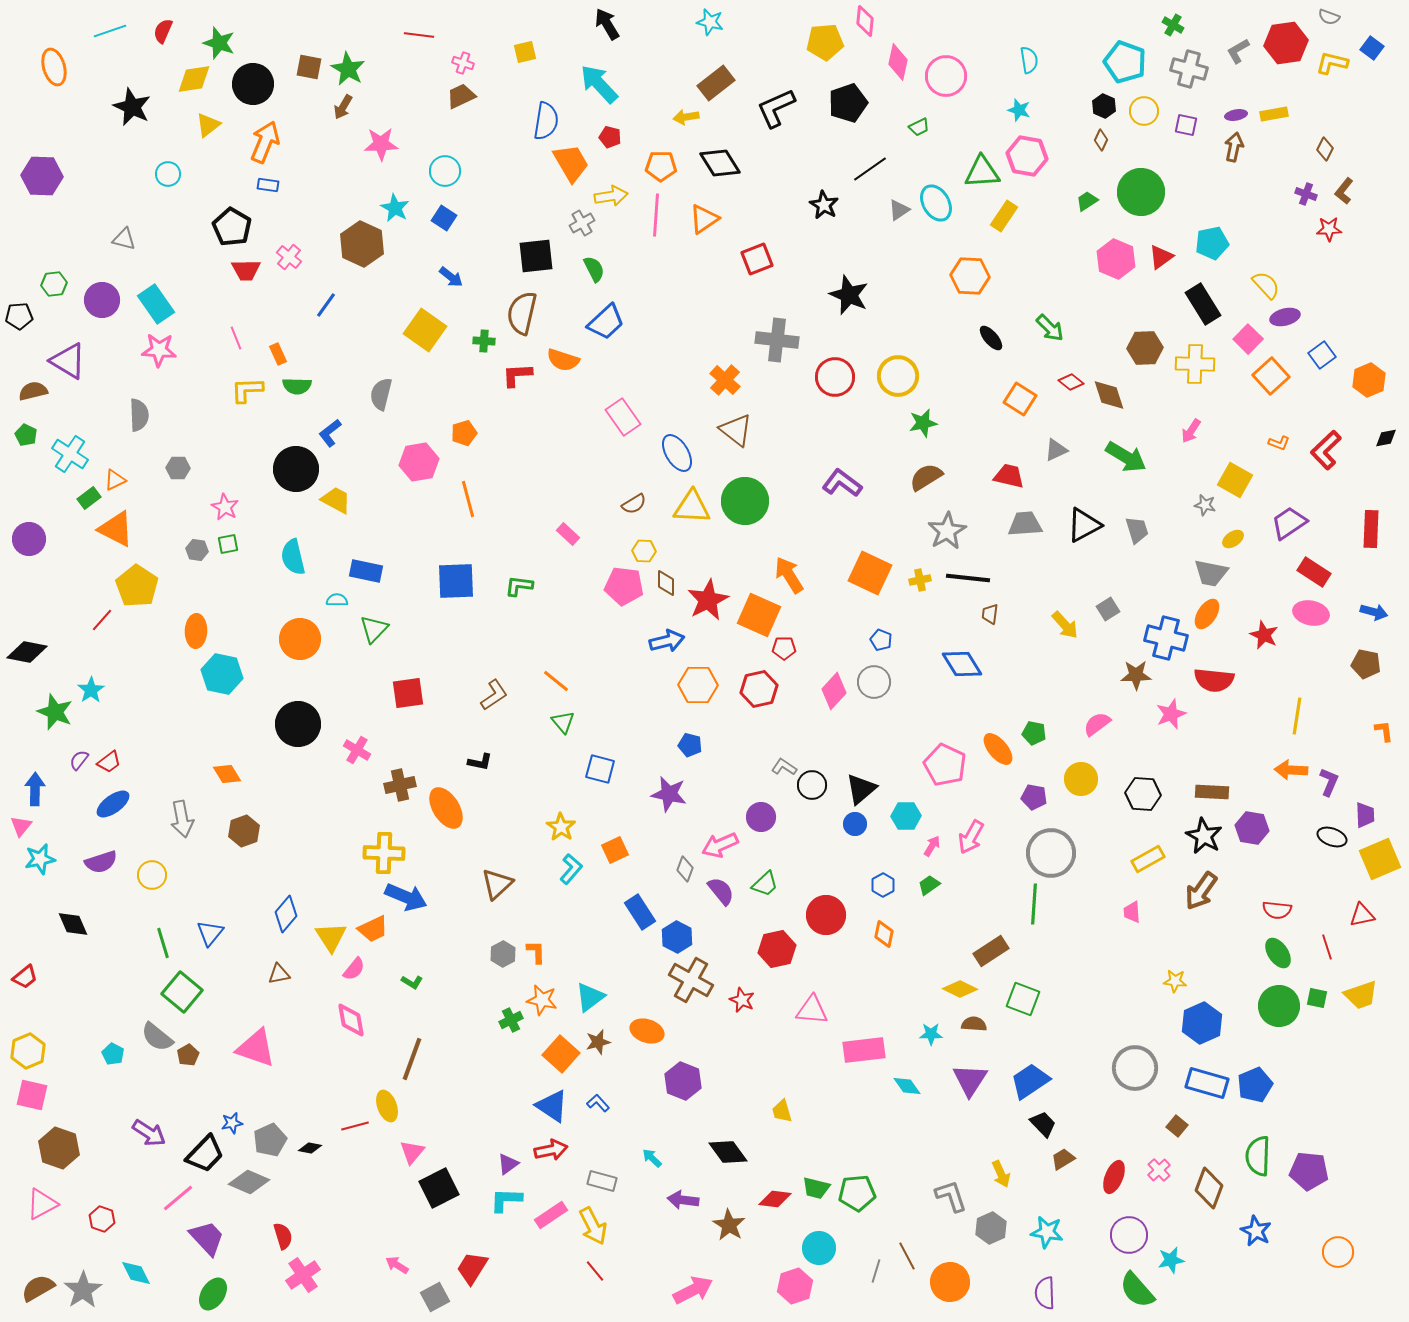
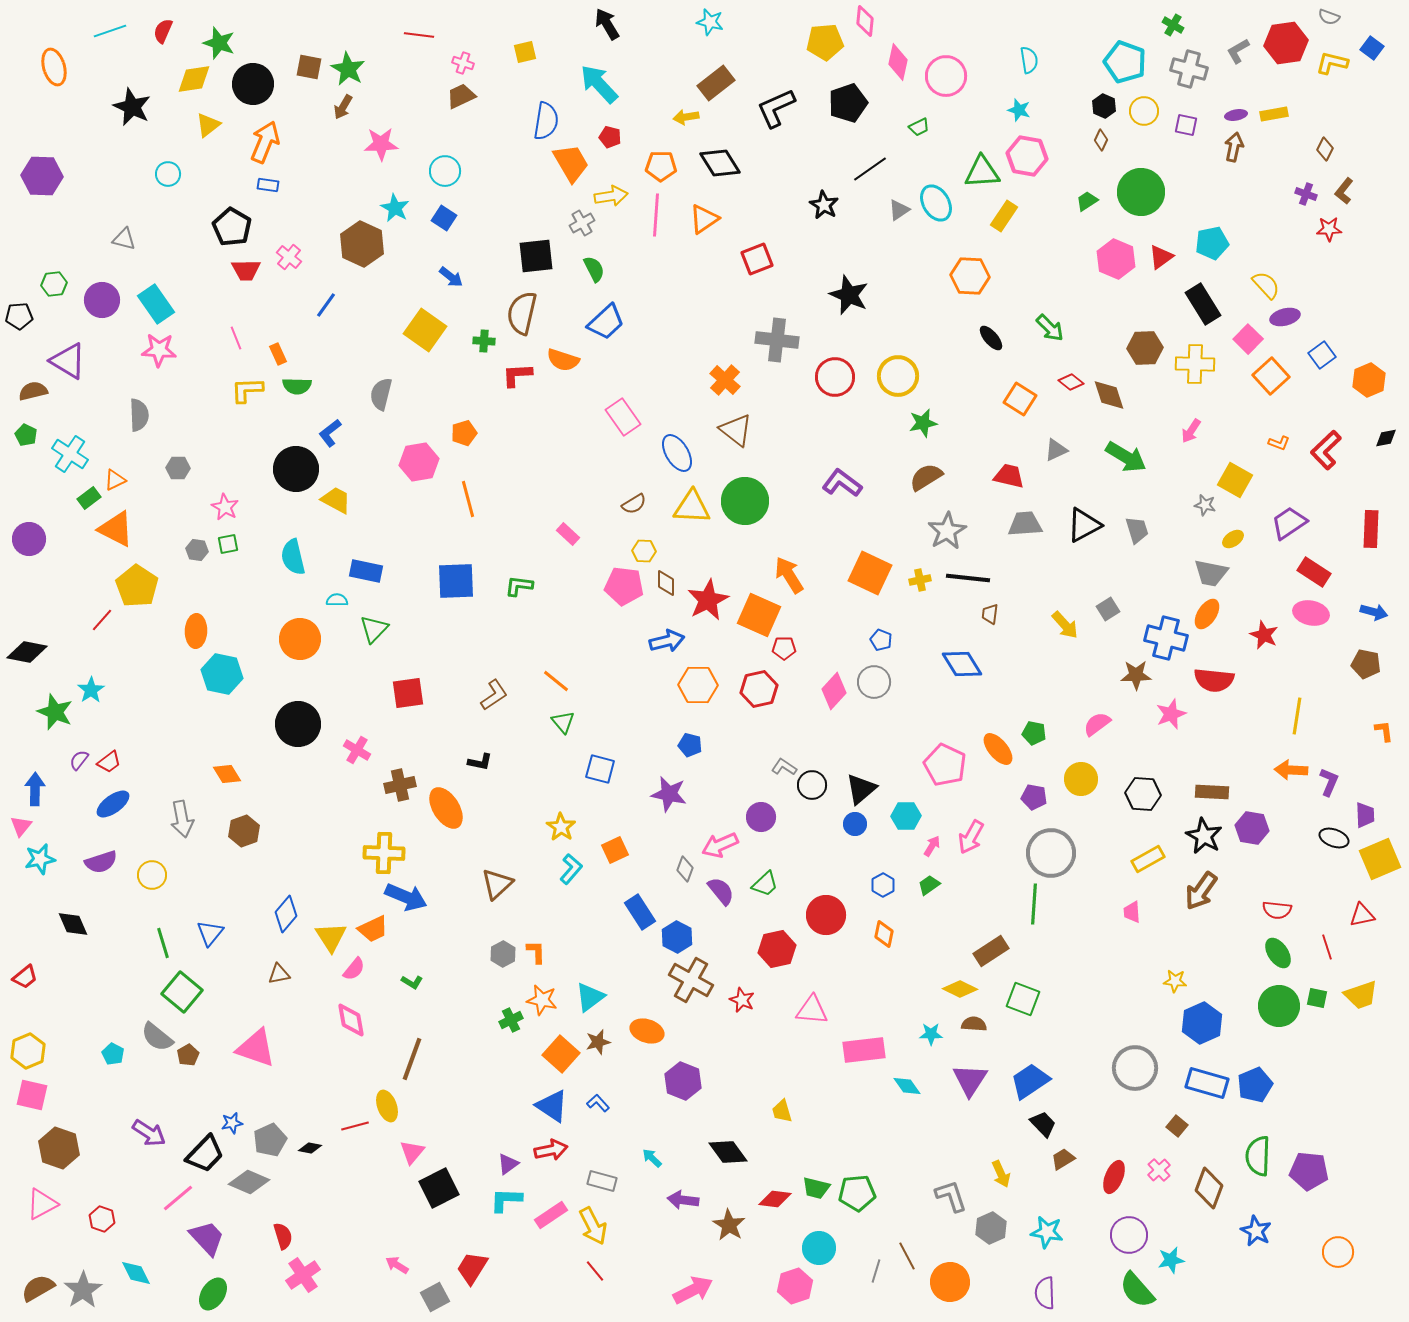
black ellipse at (1332, 837): moved 2 px right, 1 px down
